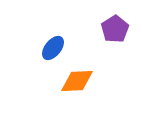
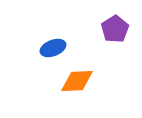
blue ellipse: rotated 30 degrees clockwise
